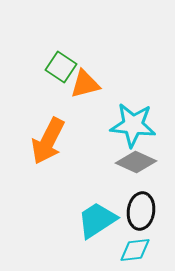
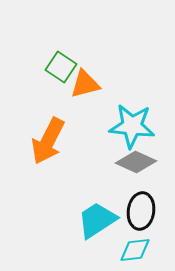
cyan star: moved 1 px left, 1 px down
